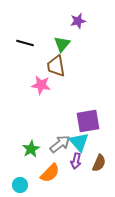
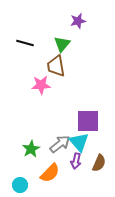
pink star: rotated 12 degrees counterclockwise
purple square: rotated 10 degrees clockwise
